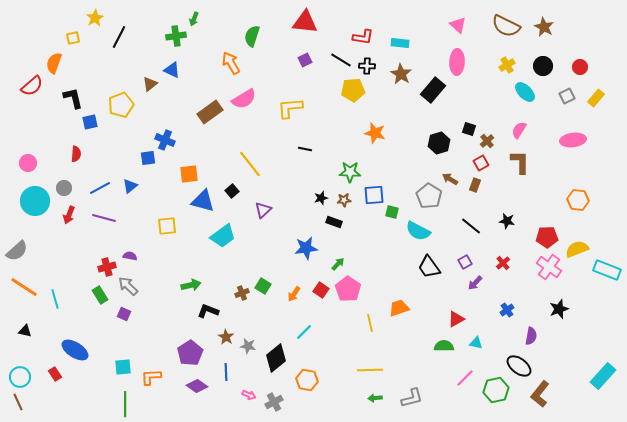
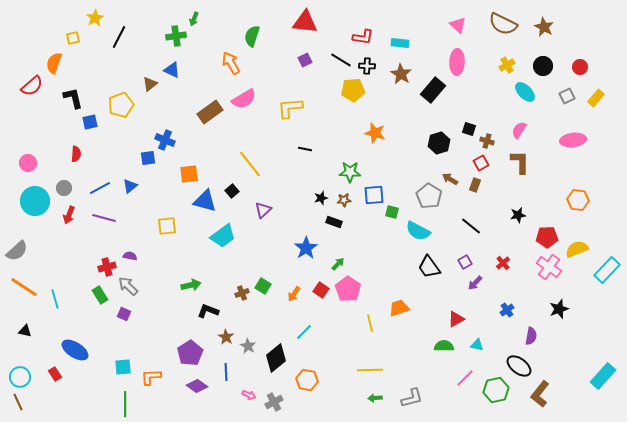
brown semicircle at (506, 26): moved 3 px left, 2 px up
brown cross at (487, 141): rotated 32 degrees counterclockwise
blue triangle at (203, 201): moved 2 px right
black star at (507, 221): moved 11 px right, 6 px up; rotated 21 degrees counterclockwise
blue star at (306, 248): rotated 25 degrees counterclockwise
cyan rectangle at (607, 270): rotated 68 degrees counterclockwise
cyan triangle at (476, 343): moved 1 px right, 2 px down
gray star at (248, 346): rotated 21 degrees clockwise
